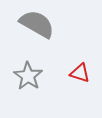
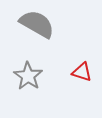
red triangle: moved 2 px right, 1 px up
